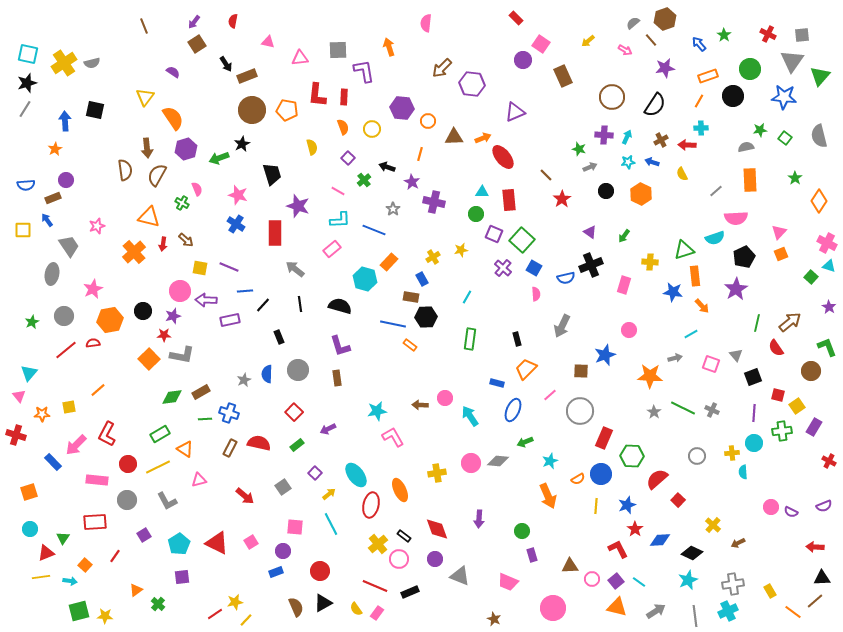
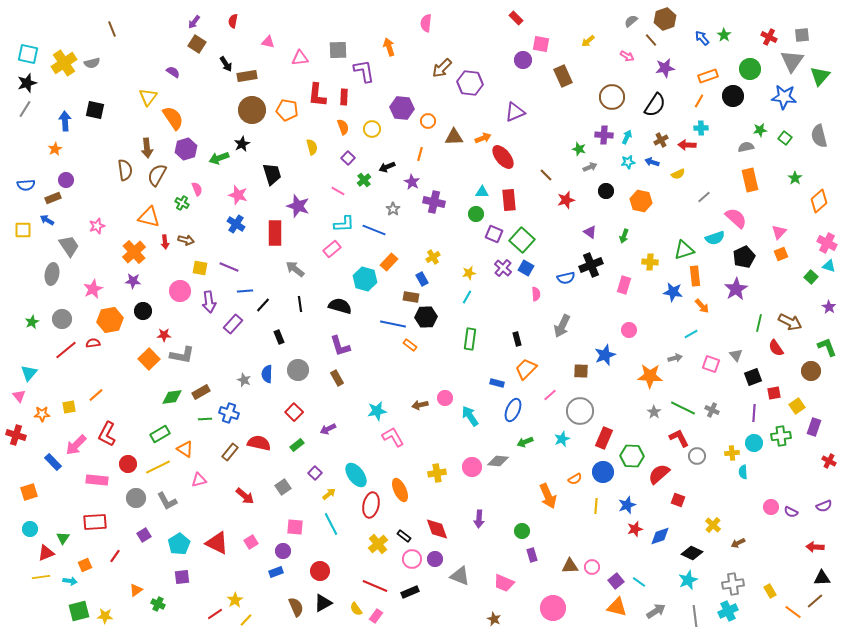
gray semicircle at (633, 23): moved 2 px left, 2 px up
brown line at (144, 26): moved 32 px left, 3 px down
red cross at (768, 34): moved 1 px right, 3 px down
brown square at (197, 44): rotated 24 degrees counterclockwise
pink square at (541, 44): rotated 24 degrees counterclockwise
blue arrow at (699, 44): moved 3 px right, 6 px up
pink arrow at (625, 50): moved 2 px right, 6 px down
brown rectangle at (247, 76): rotated 12 degrees clockwise
purple hexagon at (472, 84): moved 2 px left, 1 px up
yellow triangle at (145, 97): moved 3 px right
black arrow at (387, 167): rotated 42 degrees counterclockwise
yellow semicircle at (682, 174): moved 4 px left; rotated 88 degrees counterclockwise
orange rectangle at (750, 180): rotated 10 degrees counterclockwise
gray line at (716, 191): moved 12 px left, 6 px down
orange hexagon at (641, 194): moved 7 px down; rotated 15 degrees counterclockwise
red star at (562, 199): moved 4 px right, 1 px down; rotated 18 degrees clockwise
orange diamond at (819, 201): rotated 15 degrees clockwise
pink semicircle at (736, 218): rotated 135 degrees counterclockwise
blue arrow at (47, 220): rotated 24 degrees counterclockwise
cyan L-shape at (340, 220): moved 4 px right, 4 px down
green arrow at (624, 236): rotated 16 degrees counterclockwise
brown arrow at (186, 240): rotated 28 degrees counterclockwise
red arrow at (163, 244): moved 2 px right, 2 px up; rotated 16 degrees counterclockwise
yellow star at (461, 250): moved 8 px right, 23 px down
blue square at (534, 268): moved 8 px left
purple arrow at (206, 300): moved 3 px right, 2 px down; rotated 100 degrees counterclockwise
gray circle at (64, 316): moved 2 px left, 3 px down
purple star at (173, 316): moved 40 px left, 35 px up; rotated 21 degrees clockwise
purple rectangle at (230, 320): moved 3 px right, 4 px down; rotated 36 degrees counterclockwise
brown arrow at (790, 322): rotated 65 degrees clockwise
green line at (757, 323): moved 2 px right
brown rectangle at (337, 378): rotated 21 degrees counterclockwise
gray star at (244, 380): rotated 24 degrees counterclockwise
orange line at (98, 390): moved 2 px left, 5 px down
red square at (778, 395): moved 4 px left, 2 px up; rotated 24 degrees counterclockwise
brown arrow at (420, 405): rotated 14 degrees counterclockwise
purple rectangle at (814, 427): rotated 12 degrees counterclockwise
green cross at (782, 431): moved 1 px left, 5 px down
brown rectangle at (230, 448): moved 4 px down; rotated 12 degrees clockwise
cyan star at (550, 461): moved 12 px right, 22 px up
pink circle at (471, 463): moved 1 px right, 4 px down
blue circle at (601, 474): moved 2 px right, 2 px up
orange semicircle at (578, 479): moved 3 px left
red semicircle at (657, 479): moved 2 px right, 5 px up
gray circle at (127, 500): moved 9 px right, 2 px up
red square at (678, 500): rotated 24 degrees counterclockwise
red star at (635, 529): rotated 21 degrees clockwise
blue diamond at (660, 540): moved 4 px up; rotated 15 degrees counterclockwise
red L-shape at (618, 549): moved 61 px right, 111 px up
pink circle at (399, 559): moved 13 px right
orange square at (85, 565): rotated 24 degrees clockwise
pink circle at (592, 579): moved 12 px up
pink trapezoid at (508, 582): moved 4 px left, 1 px down
yellow star at (235, 602): moved 2 px up; rotated 21 degrees counterclockwise
green cross at (158, 604): rotated 16 degrees counterclockwise
pink rectangle at (377, 613): moved 1 px left, 3 px down
